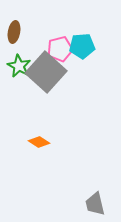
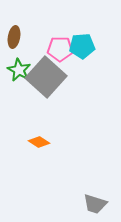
brown ellipse: moved 5 px down
pink pentagon: rotated 15 degrees clockwise
green star: moved 4 px down
gray square: moved 5 px down
gray trapezoid: rotated 60 degrees counterclockwise
